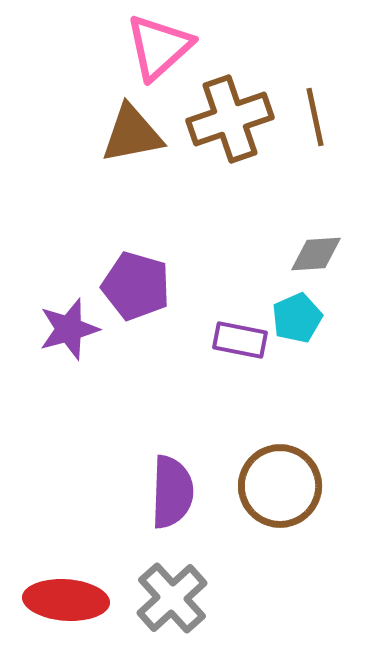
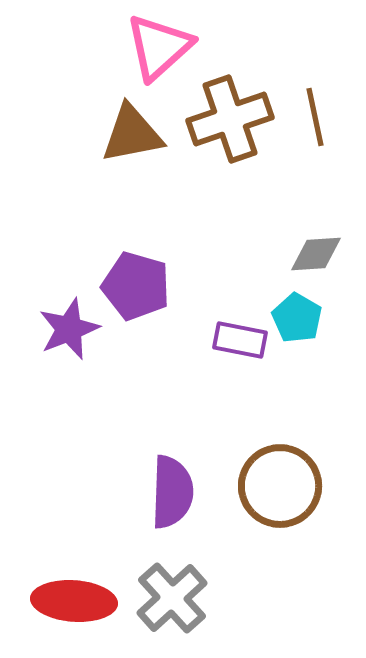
cyan pentagon: rotated 18 degrees counterclockwise
purple star: rotated 6 degrees counterclockwise
red ellipse: moved 8 px right, 1 px down
